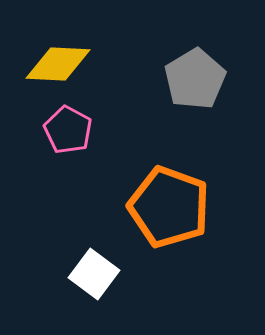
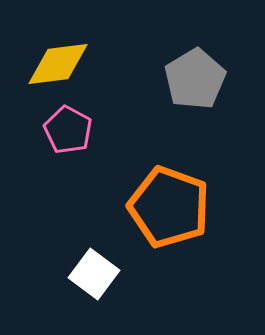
yellow diamond: rotated 10 degrees counterclockwise
